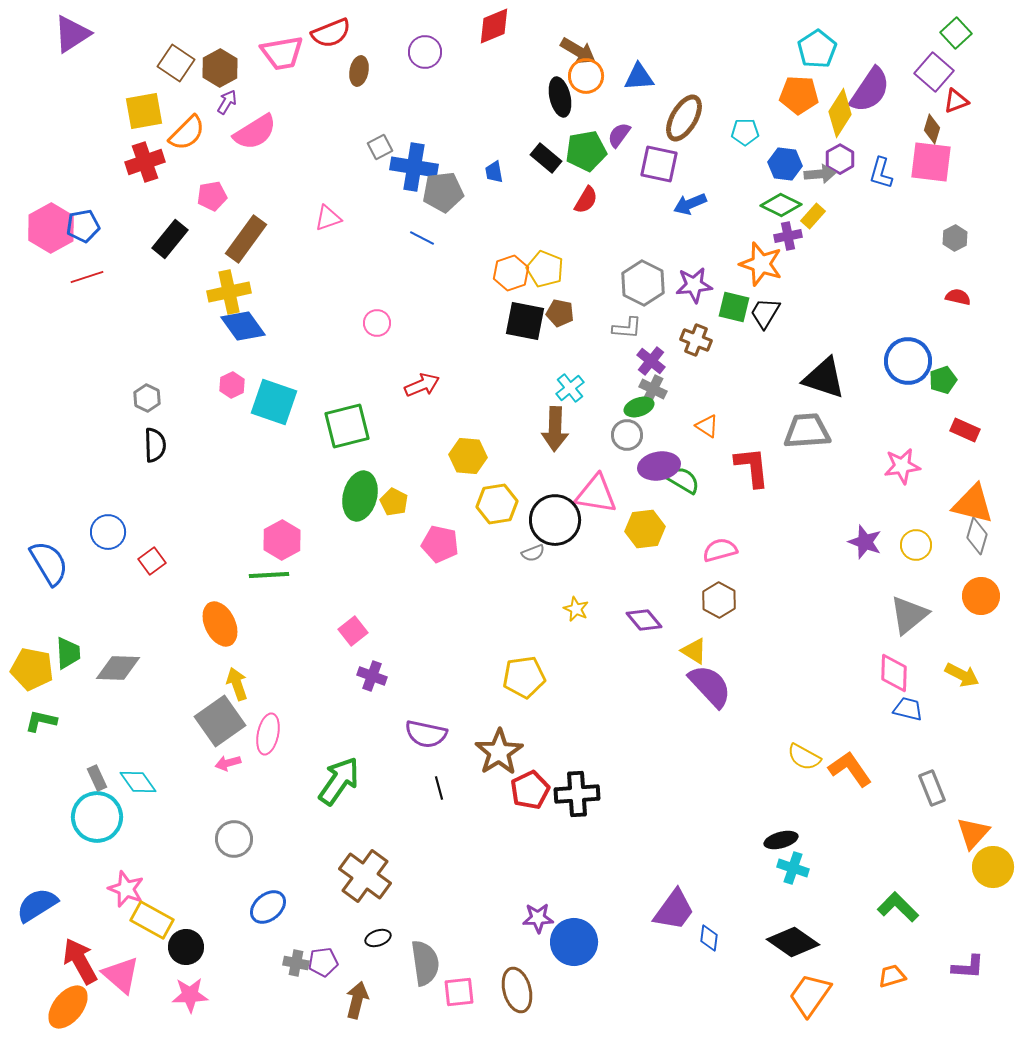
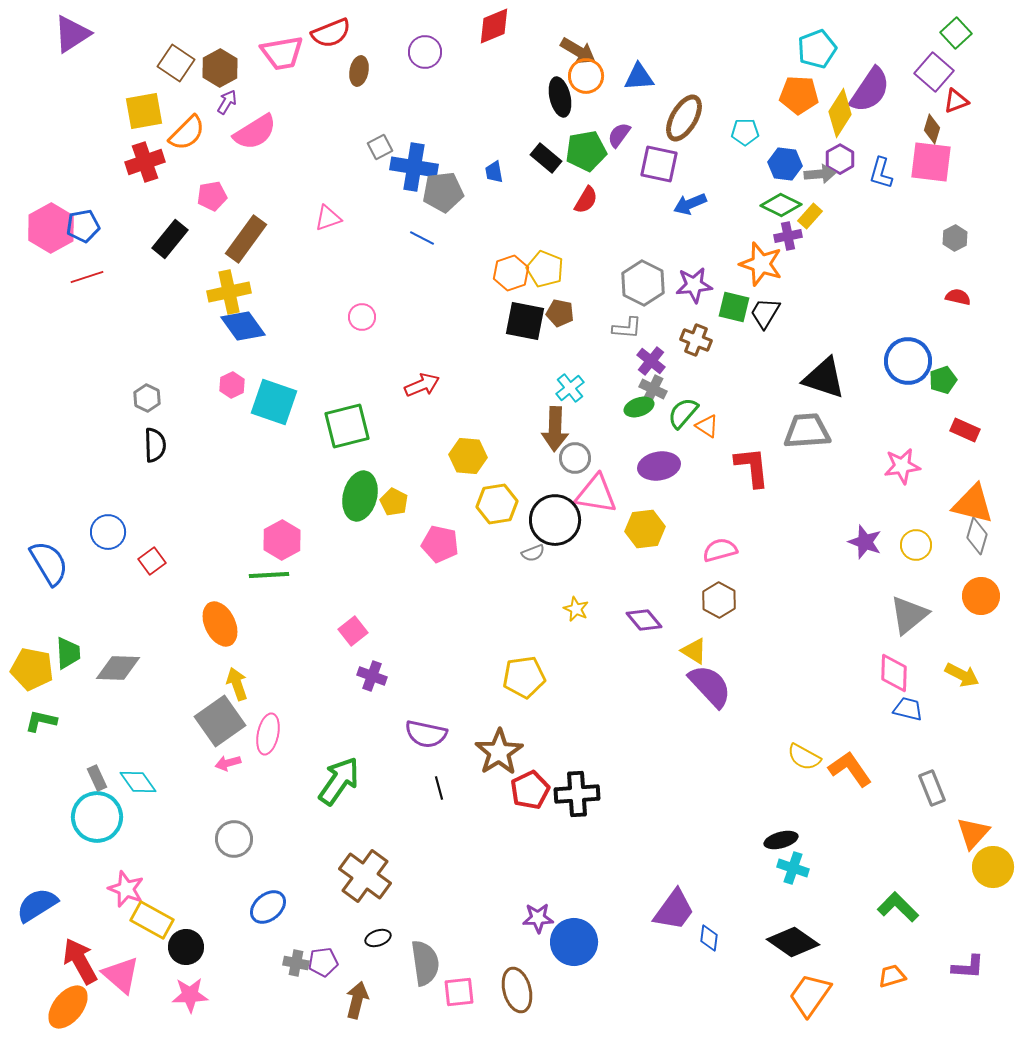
cyan pentagon at (817, 49): rotated 12 degrees clockwise
yellow rectangle at (813, 216): moved 3 px left
pink circle at (377, 323): moved 15 px left, 6 px up
gray circle at (627, 435): moved 52 px left, 23 px down
green semicircle at (683, 480): moved 67 px up; rotated 80 degrees counterclockwise
